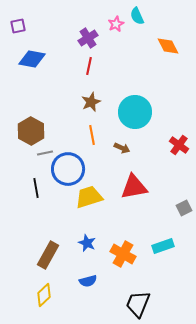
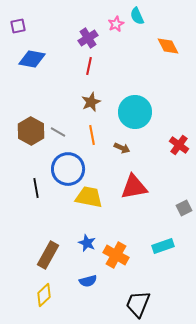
gray line: moved 13 px right, 21 px up; rotated 42 degrees clockwise
yellow trapezoid: rotated 28 degrees clockwise
orange cross: moved 7 px left, 1 px down
